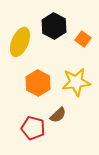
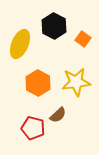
yellow ellipse: moved 2 px down
